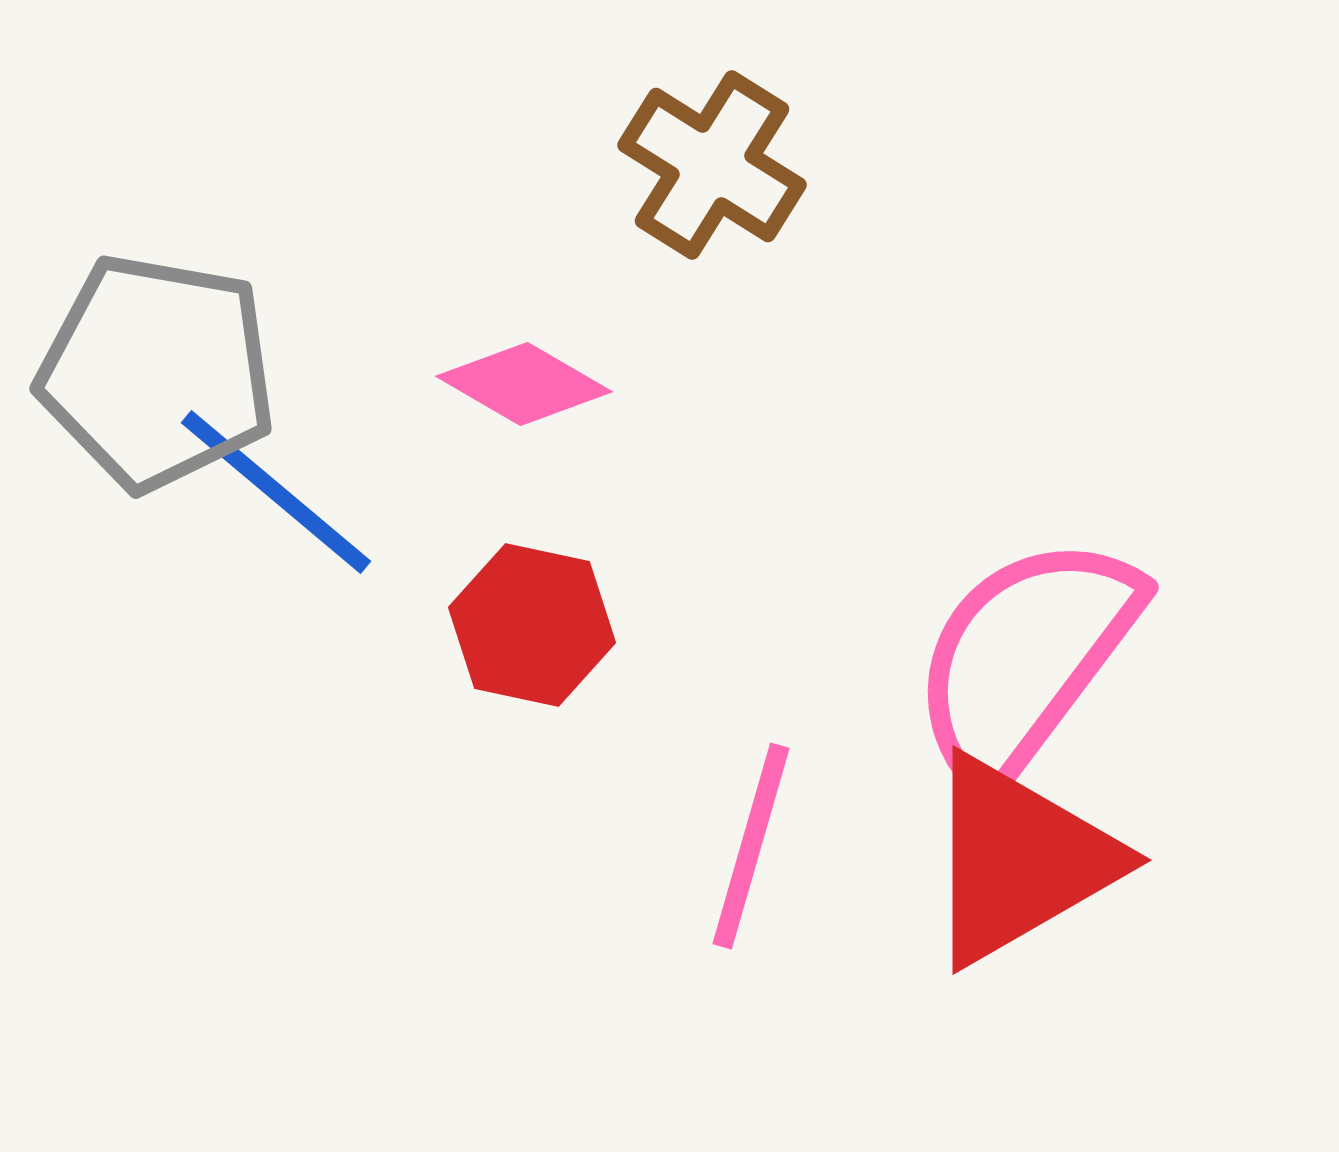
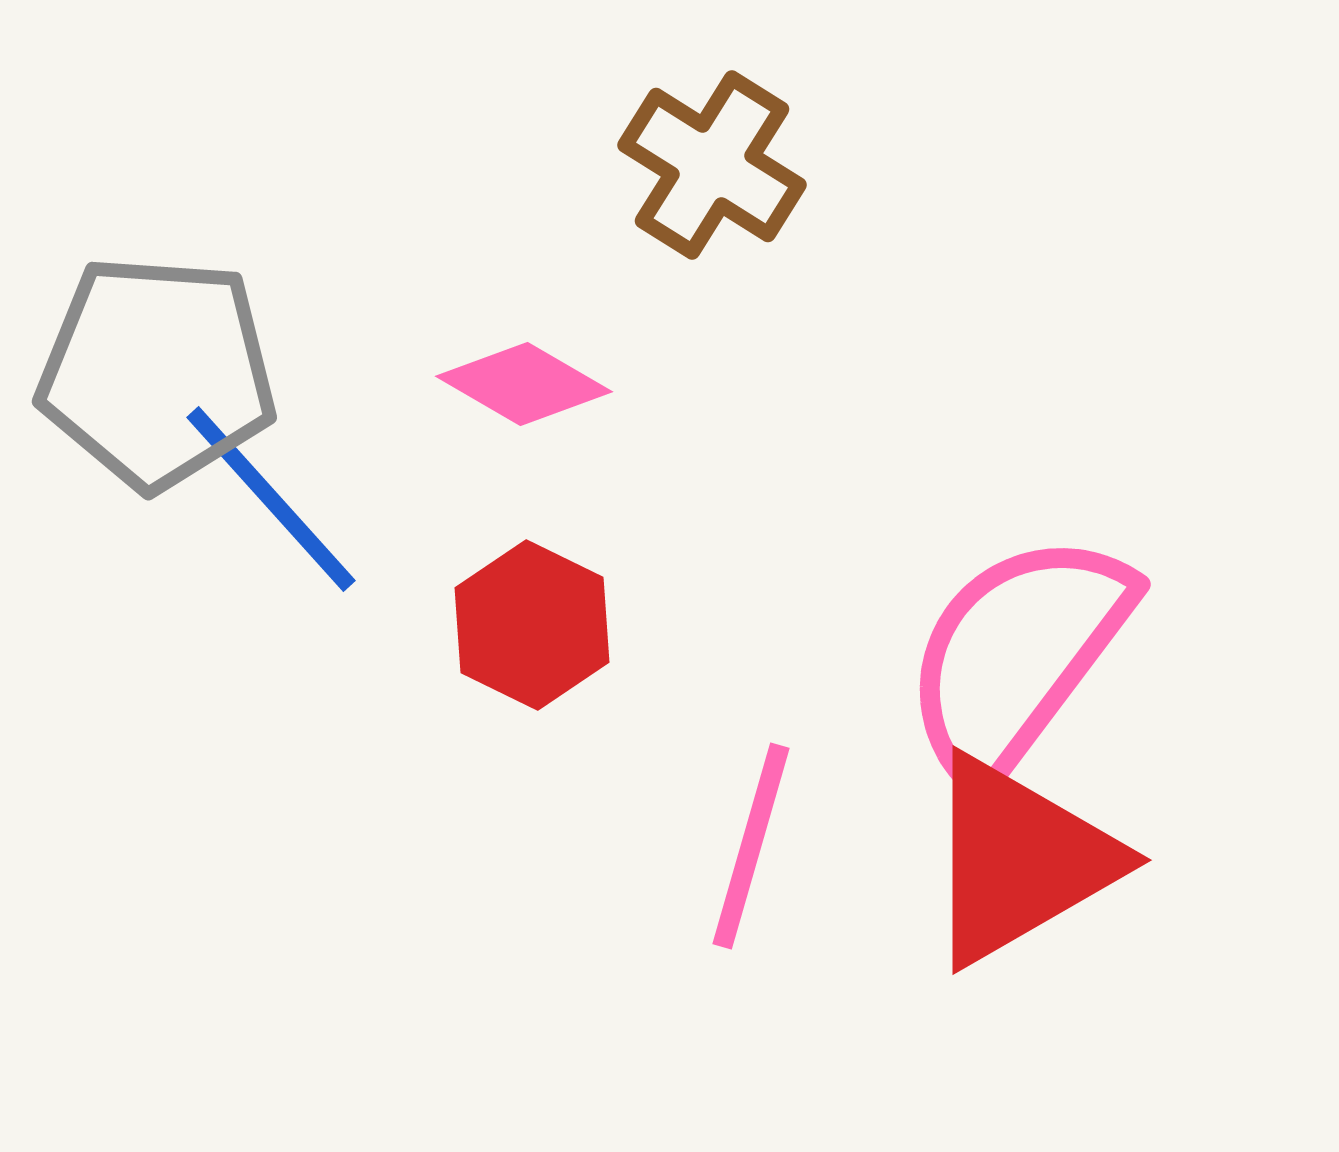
gray pentagon: rotated 6 degrees counterclockwise
blue line: moved 5 px left, 7 px down; rotated 8 degrees clockwise
red hexagon: rotated 14 degrees clockwise
pink semicircle: moved 8 px left, 3 px up
